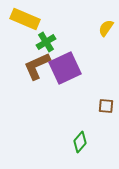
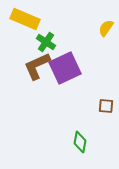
green cross: rotated 24 degrees counterclockwise
green diamond: rotated 30 degrees counterclockwise
